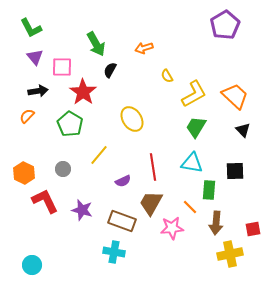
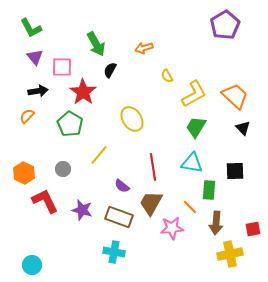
black triangle: moved 2 px up
purple semicircle: moved 1 px left, 5 px down; rotated 63 degrees clockwise
brown rectangle: moved 3 px left, 4 px up
